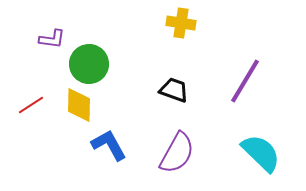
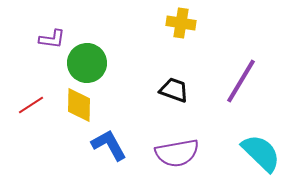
green circle: moved 2 px left, 1 px up
purple line: moved 4 px left
purple semicircle: rotated 51 degrees clockwise
